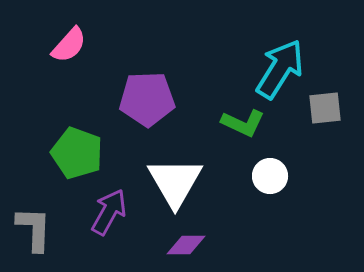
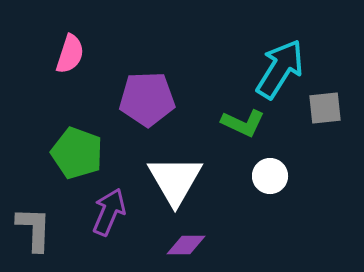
pink semicircle: moved 1 px right, 9 px down; rotated 24 degrees counterclockwise
white triangle: moved 2 px up
purple arrow: rotated 6 degrees counterclockwise
